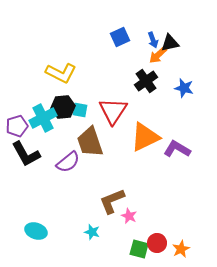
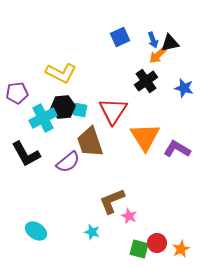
purple pentagon: moved 33 px up; rotated 10 degrees clockwise
orange triangle: rotated 36 degrees counterclockwise
cyan ellipse: rotated 15 degrees clockwise
